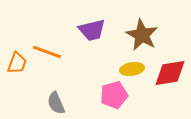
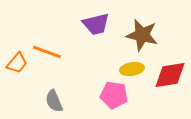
purple trapezoid: moved 4 px right, 6 px up
brown star: rotated 16 degrees counterclockwise
orange trapezoid: rotated 20 degrees clockwise
red diamond: moved 2 px down
pink pentagon: rotated 24 degrees clockwise
gray semicircle: moved 2 px left, 2 px up
